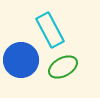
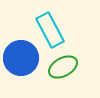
blue circle: moved 2 px up
